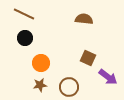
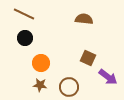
brown star: rotated 16 degrees clockwise
